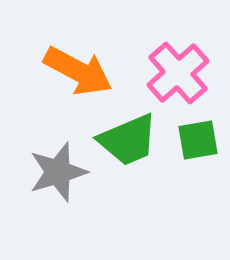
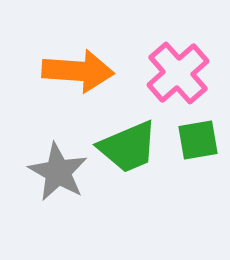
orange arrow: rotated 24 degrees counterclockwise
green trapezoid: moved 7 px down
gray star: rotated 26 degrees counterclockwise
